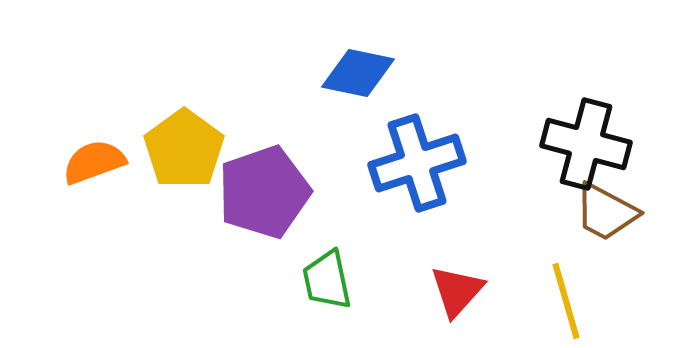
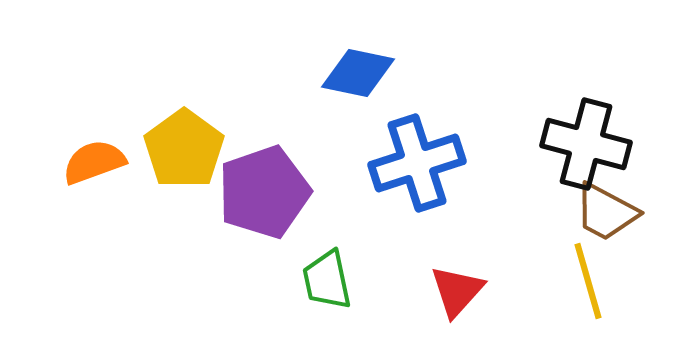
yellow line: moved 22 px right, 20 px up
